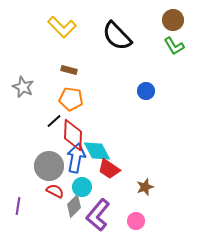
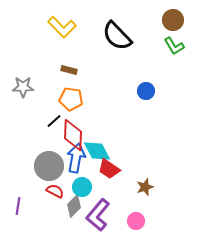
gray star: rotated 25 degrees counterclockwise
